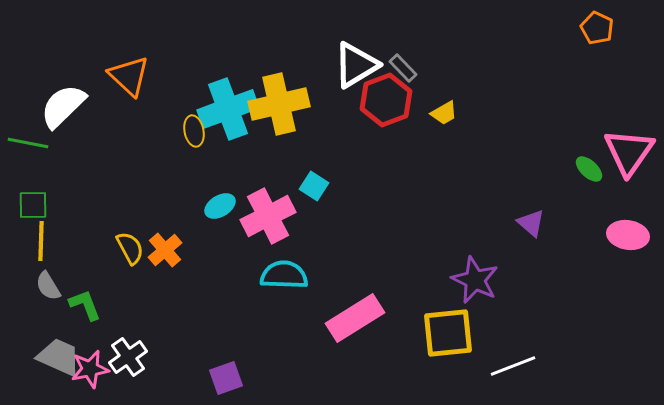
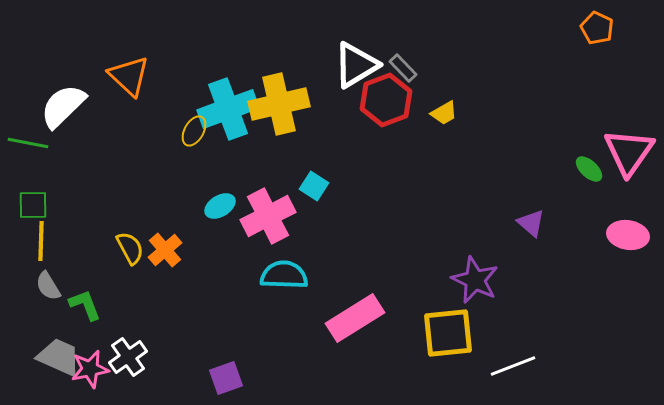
yellow ellipse: rotated 40 degrees clockwise
